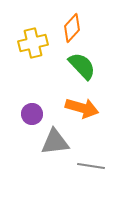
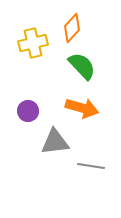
purple circle: moved 4 px left, 3 px up
